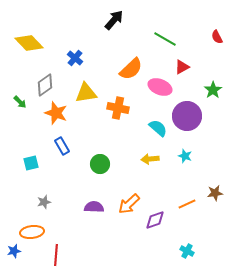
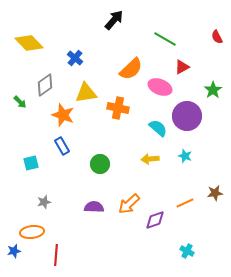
orange star: moved 7 px right, 2 px down
orange line: moved 2 px left, 1 px up
